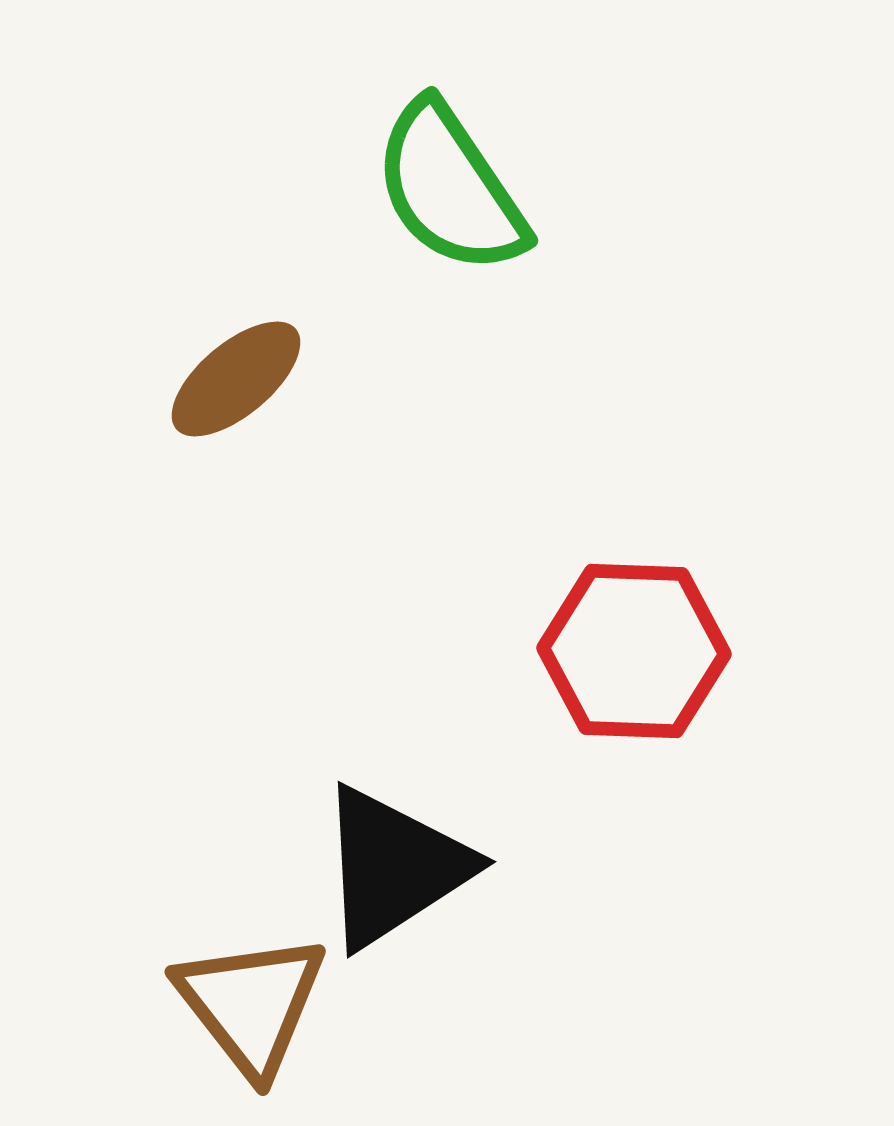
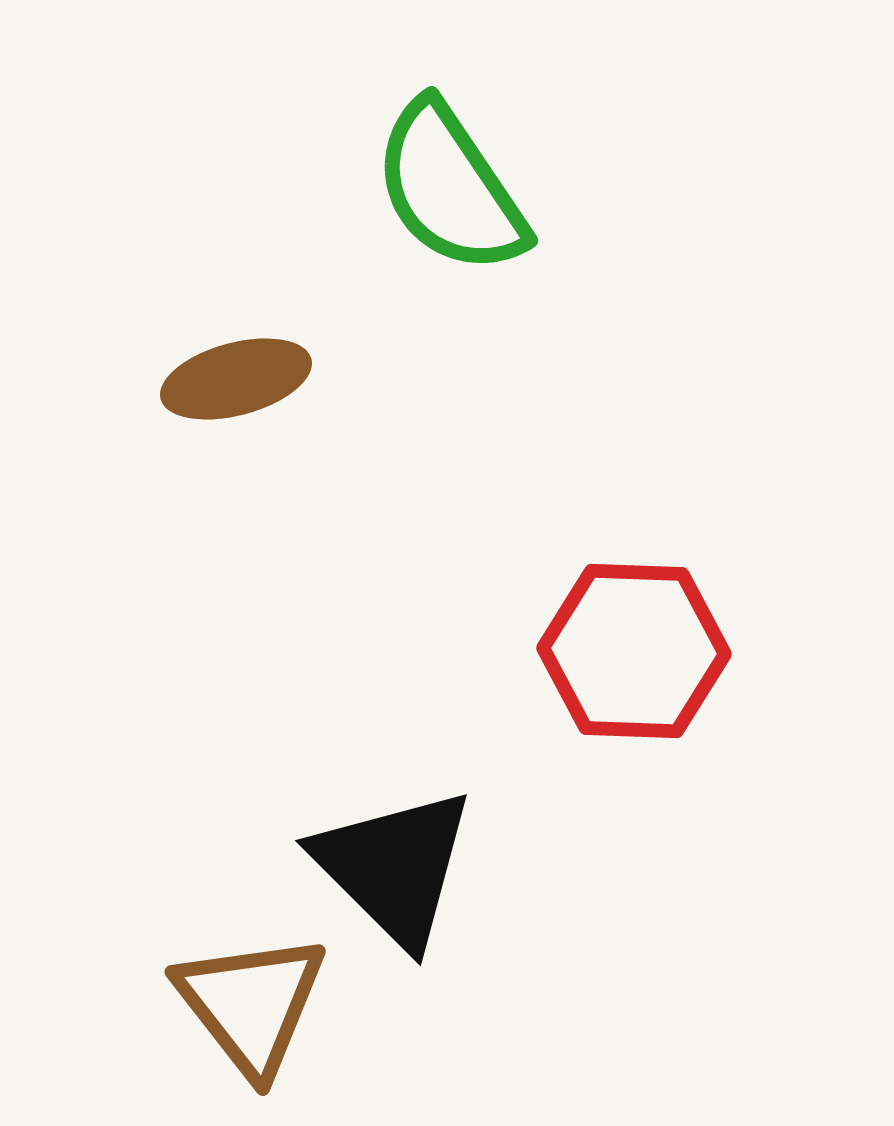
brown ellipse: rotated 25 degrees clockwise
black triangle: rotated 42 degrees counterclockwise
